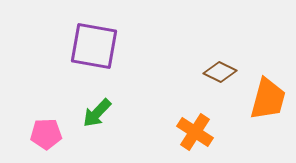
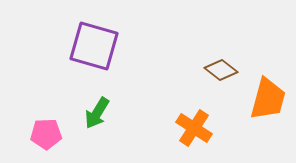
purple square: rotated 6 degrees clockwise
brown diamond: moved 1 px right, 2 px up; rotated 12 degrees clockwise
green arrow: rotated 12 degrees counterclockwise
orange cross: moved 1 px left, 4 px up
